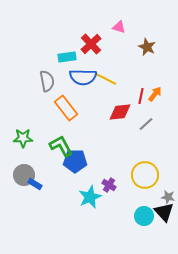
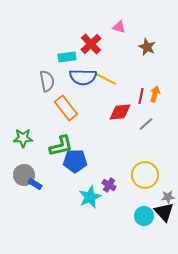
orange arrow: rotated 21 degrees counterclockwise
green L-shape: rotated 105 degrees clockwise
gray star: rotated 16 degrees counterclockwise
